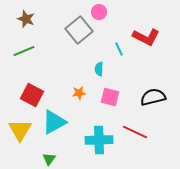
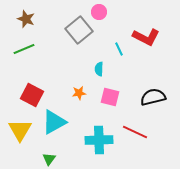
green line: moved 2 px up
